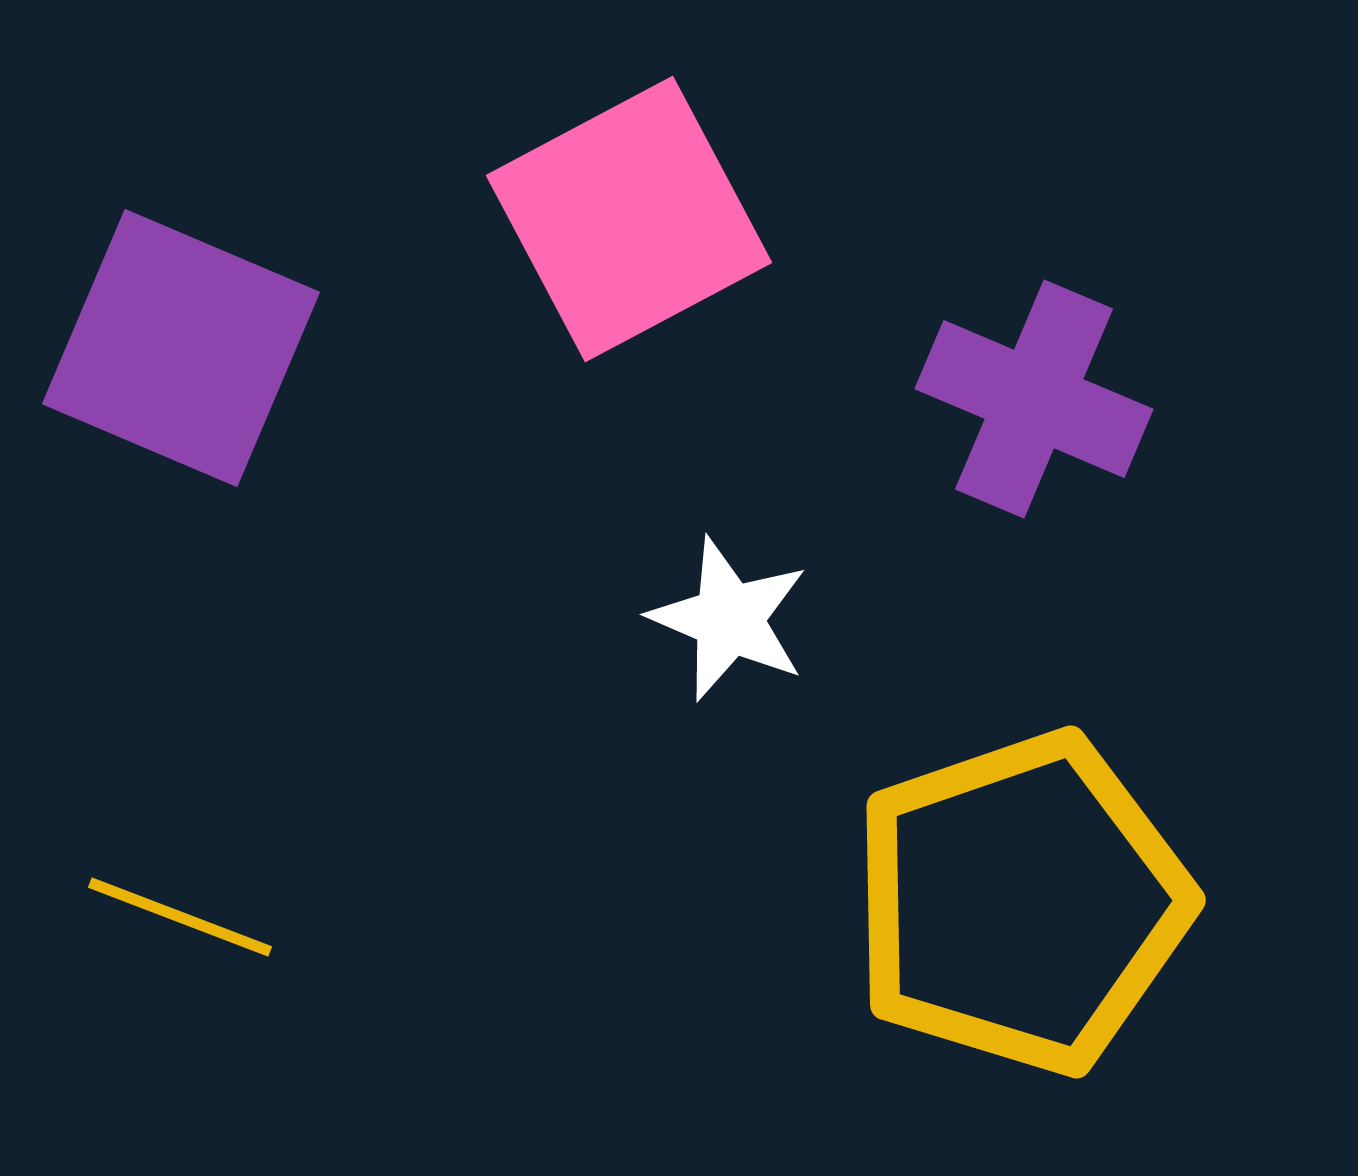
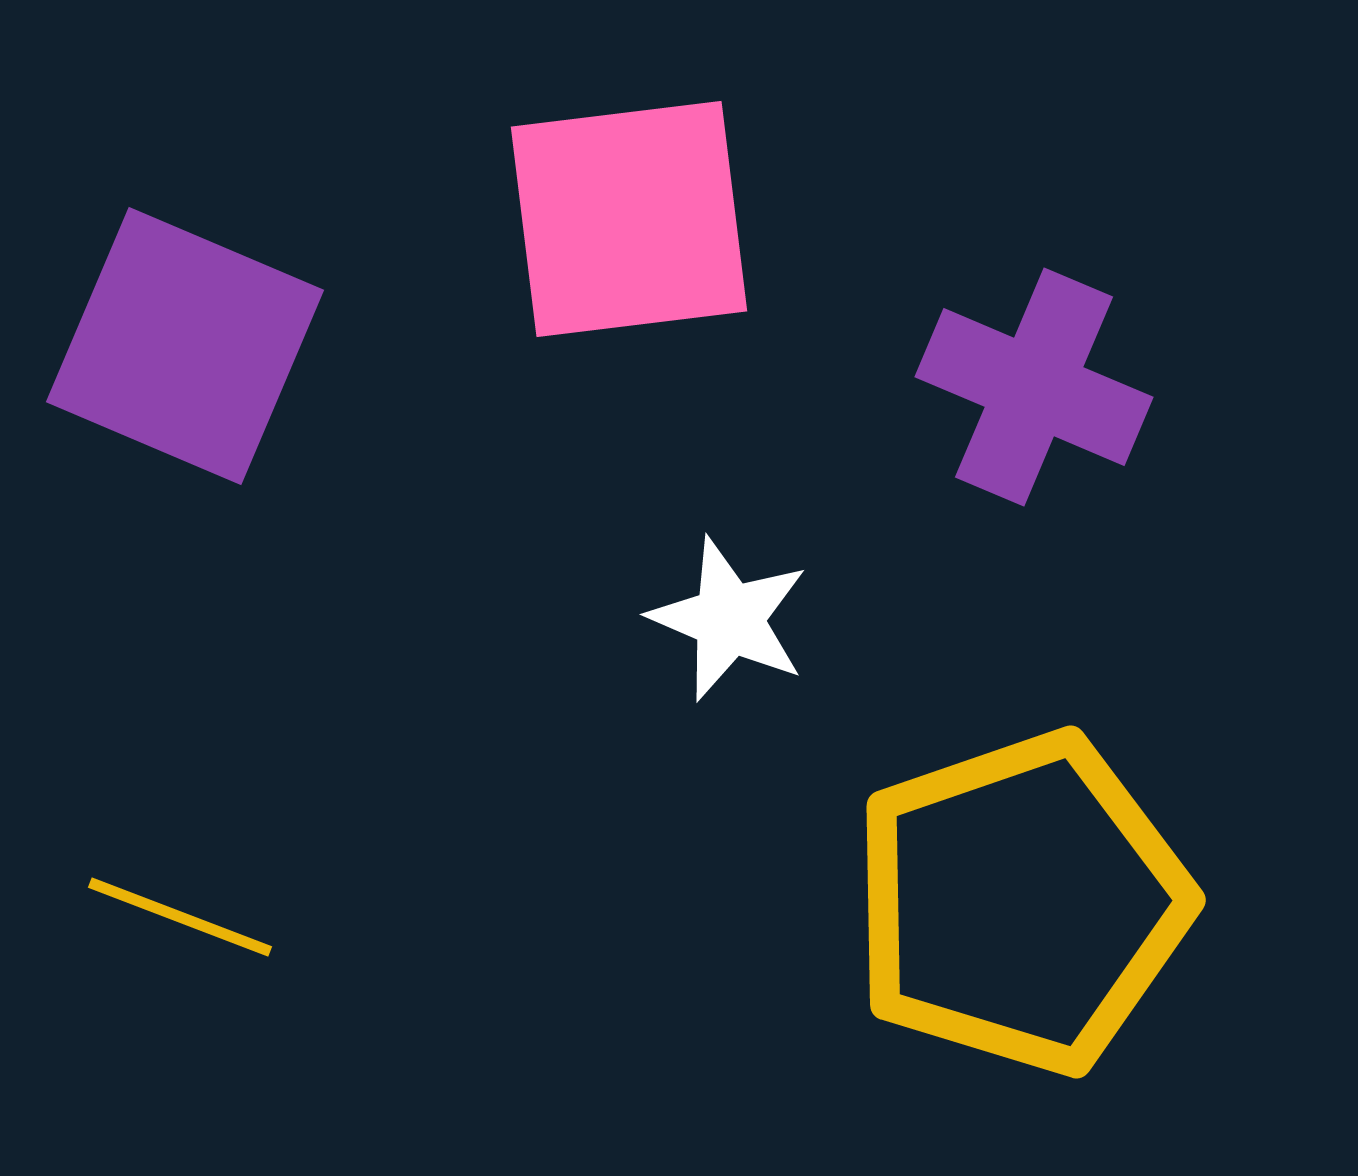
pink square: rotated 21 degrees clockwise
purple square: moved 4 px right, 2 px up
purple cross: moved 12 px up
